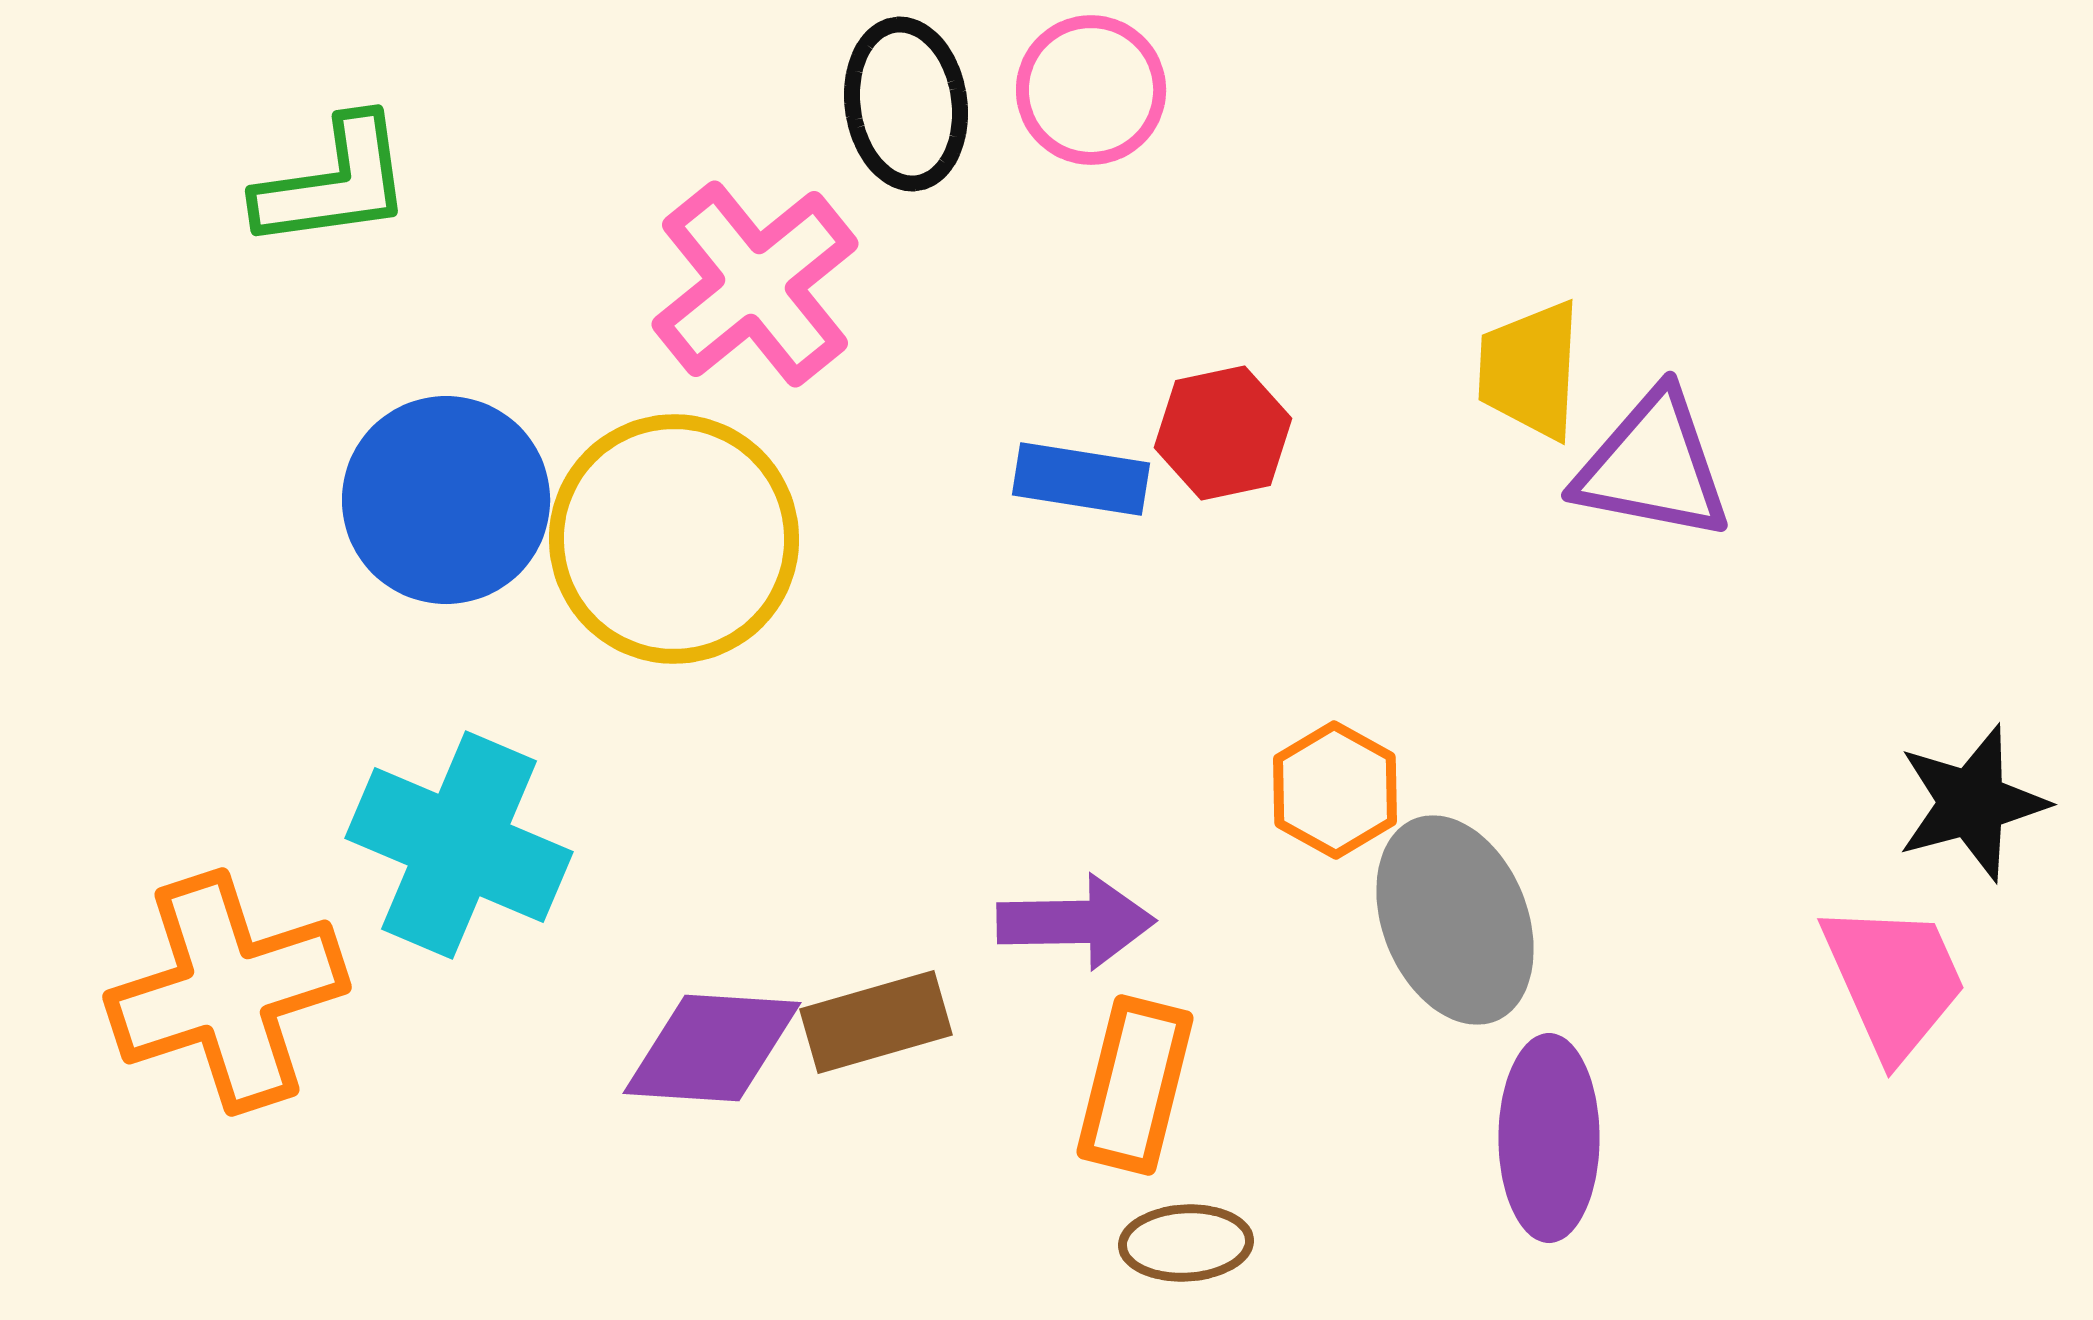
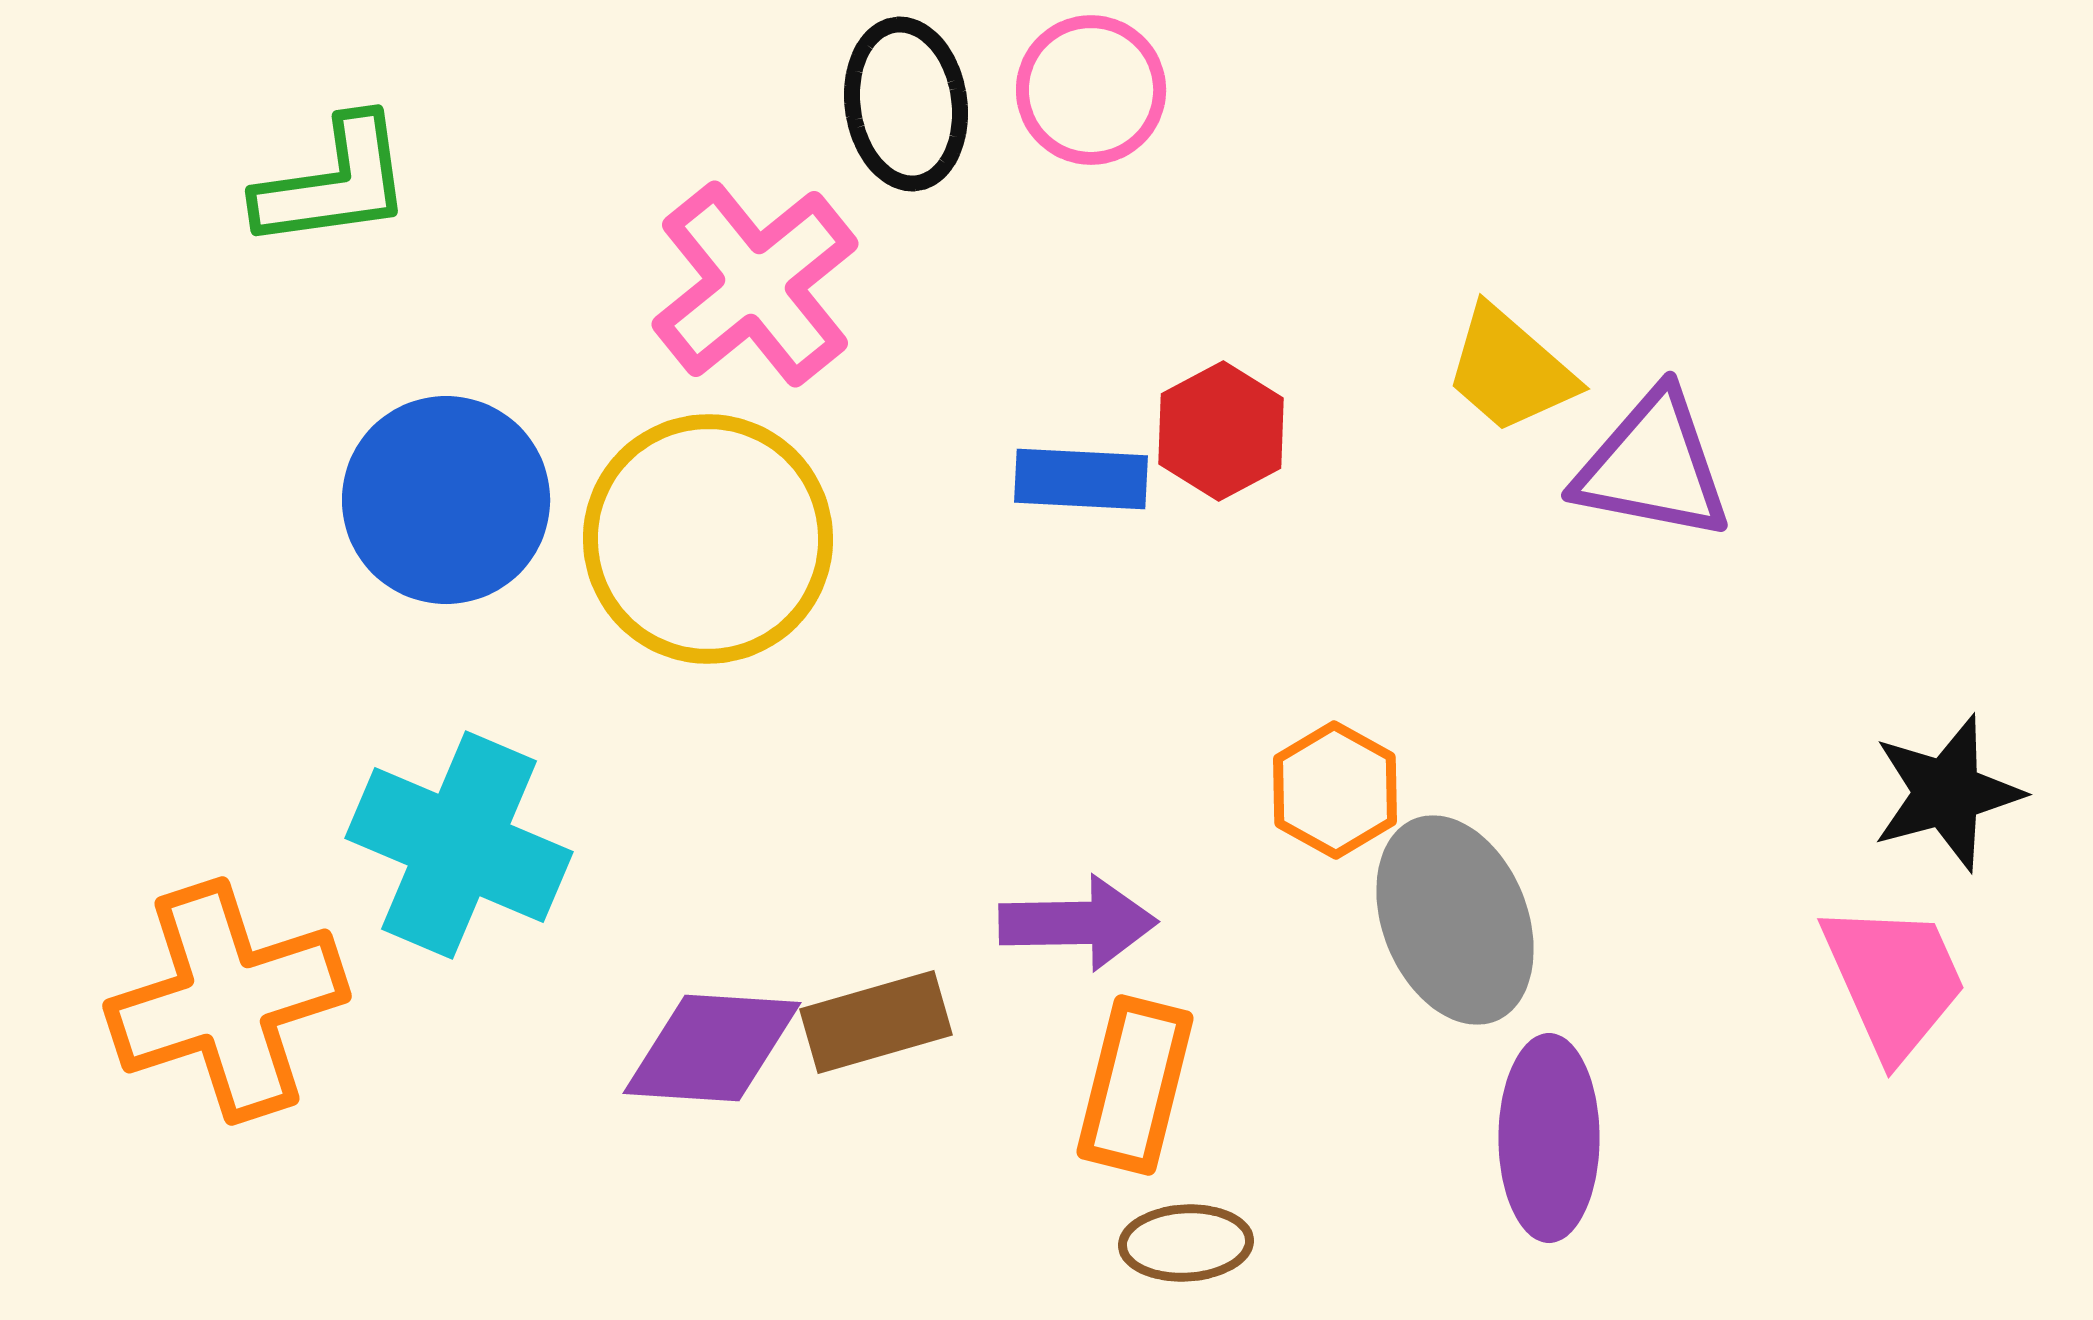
yellow trapezoid: moved 20 px left; rotated 52 degrees counterclockwise
red hexagon: moved 2 px left, 2 px up; rotated 16 degrees counterclockwise
blue rectangle: rotated 6 degrees counterclockwise
yellow circle: moved 34 px right
black star: moved 25 px left, 10 px up
purple arrow: moved 2 px right, 1 px down
orange cross: moved 9 px down
